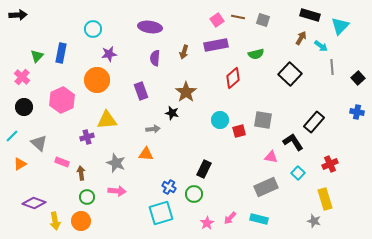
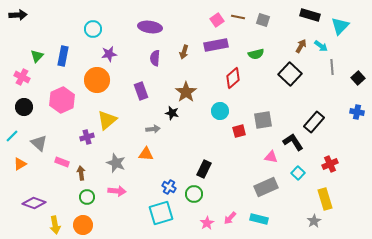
brown arrow at (301, 38): moved 8 px down
blue rectangle at (61, 53): moved 2 px right, 3 px down
pink cross at (22, 77): rotated 14 degrees counterclockwise
yellow triangle at (107, 120): rotated 35 degrees counterclockwise
cyan circle at (220, 120): moved 9 px up
gray square at (263, 120): rotated 18 degrees counterclockwise
yellow arrow at (55, 221): moved 4 px down
orange circle at (81, 221): moved 2 px right, 4 px down
gray star at (314, 221): rotated 24 degrees clockwise
